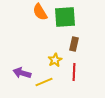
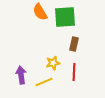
yellow star: moved 2 px left, 3 px down; rotated 16 degrees clockwise
purple arrow: moved 1 px left, 2 px down; rotated 66 degrees clockwise
